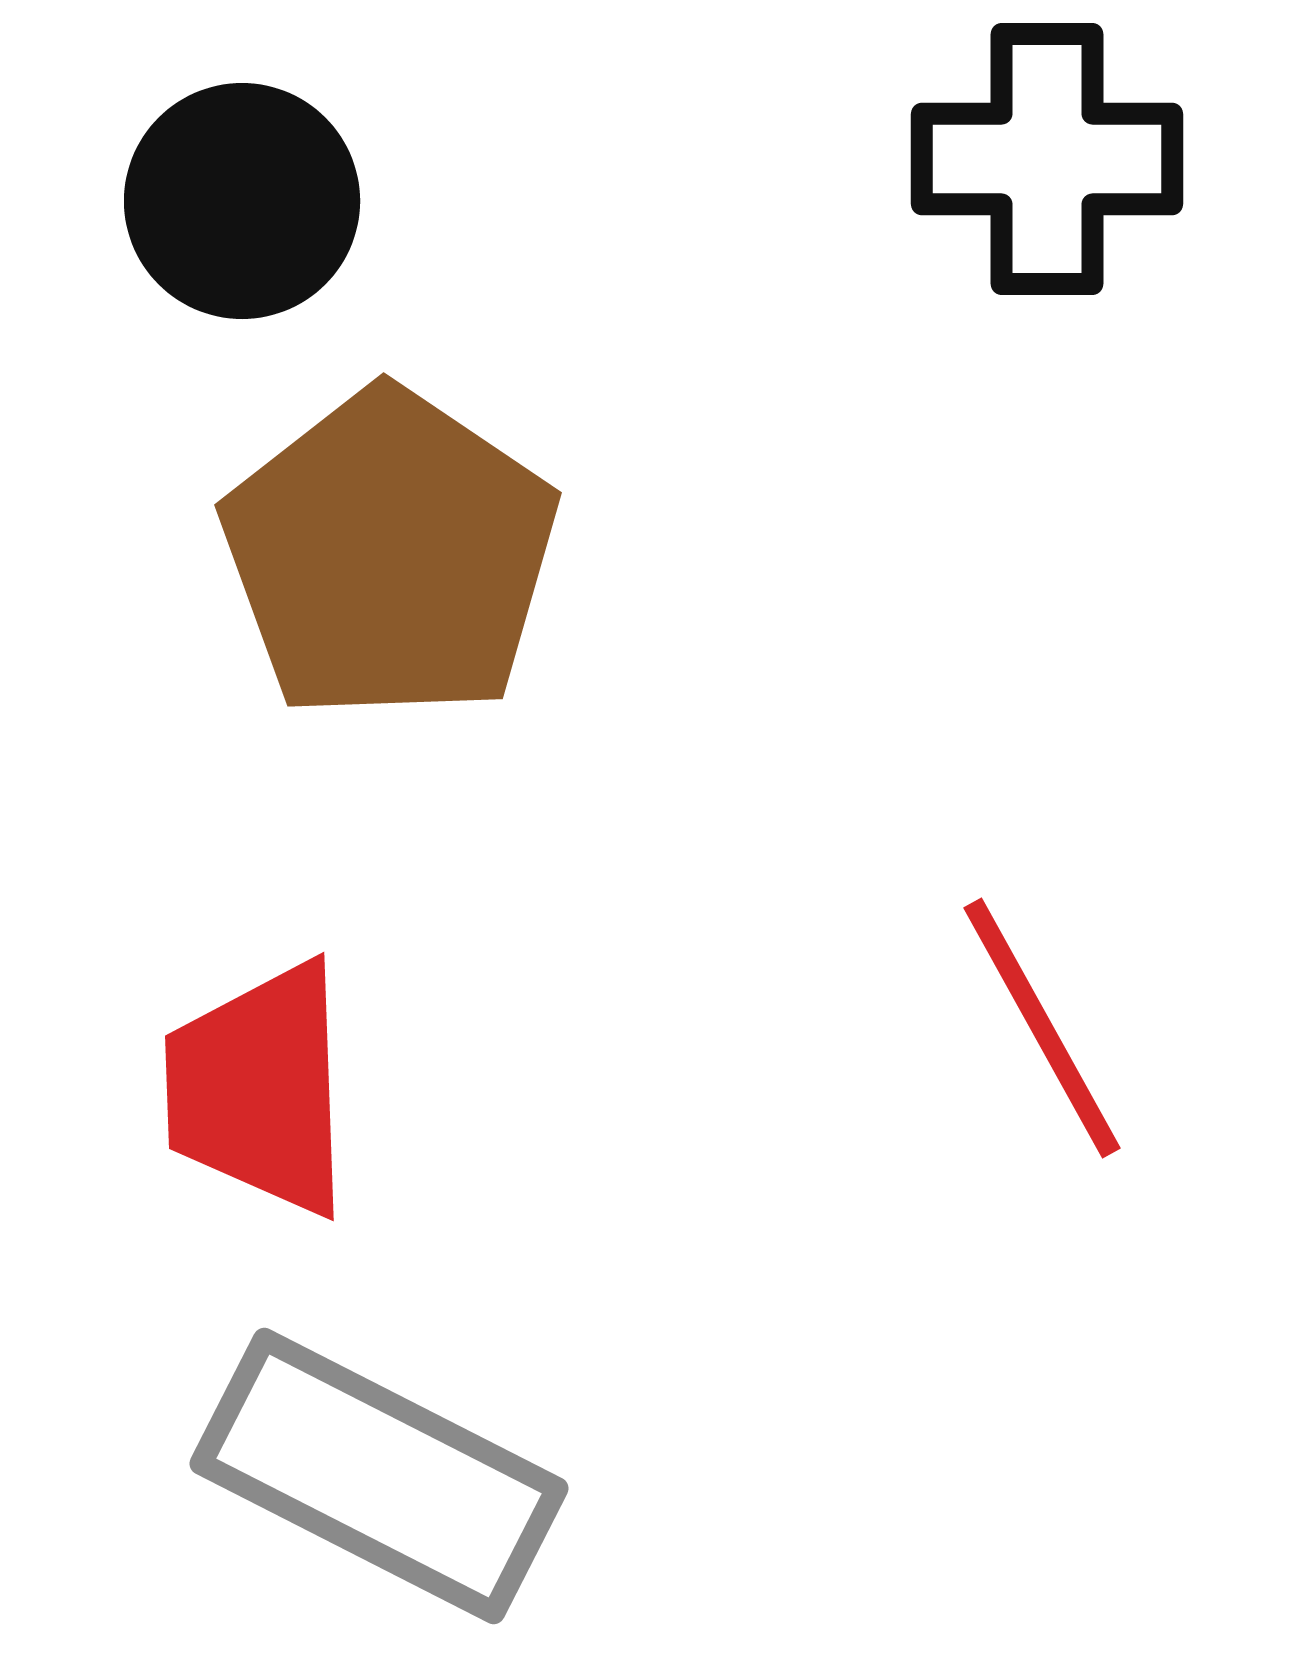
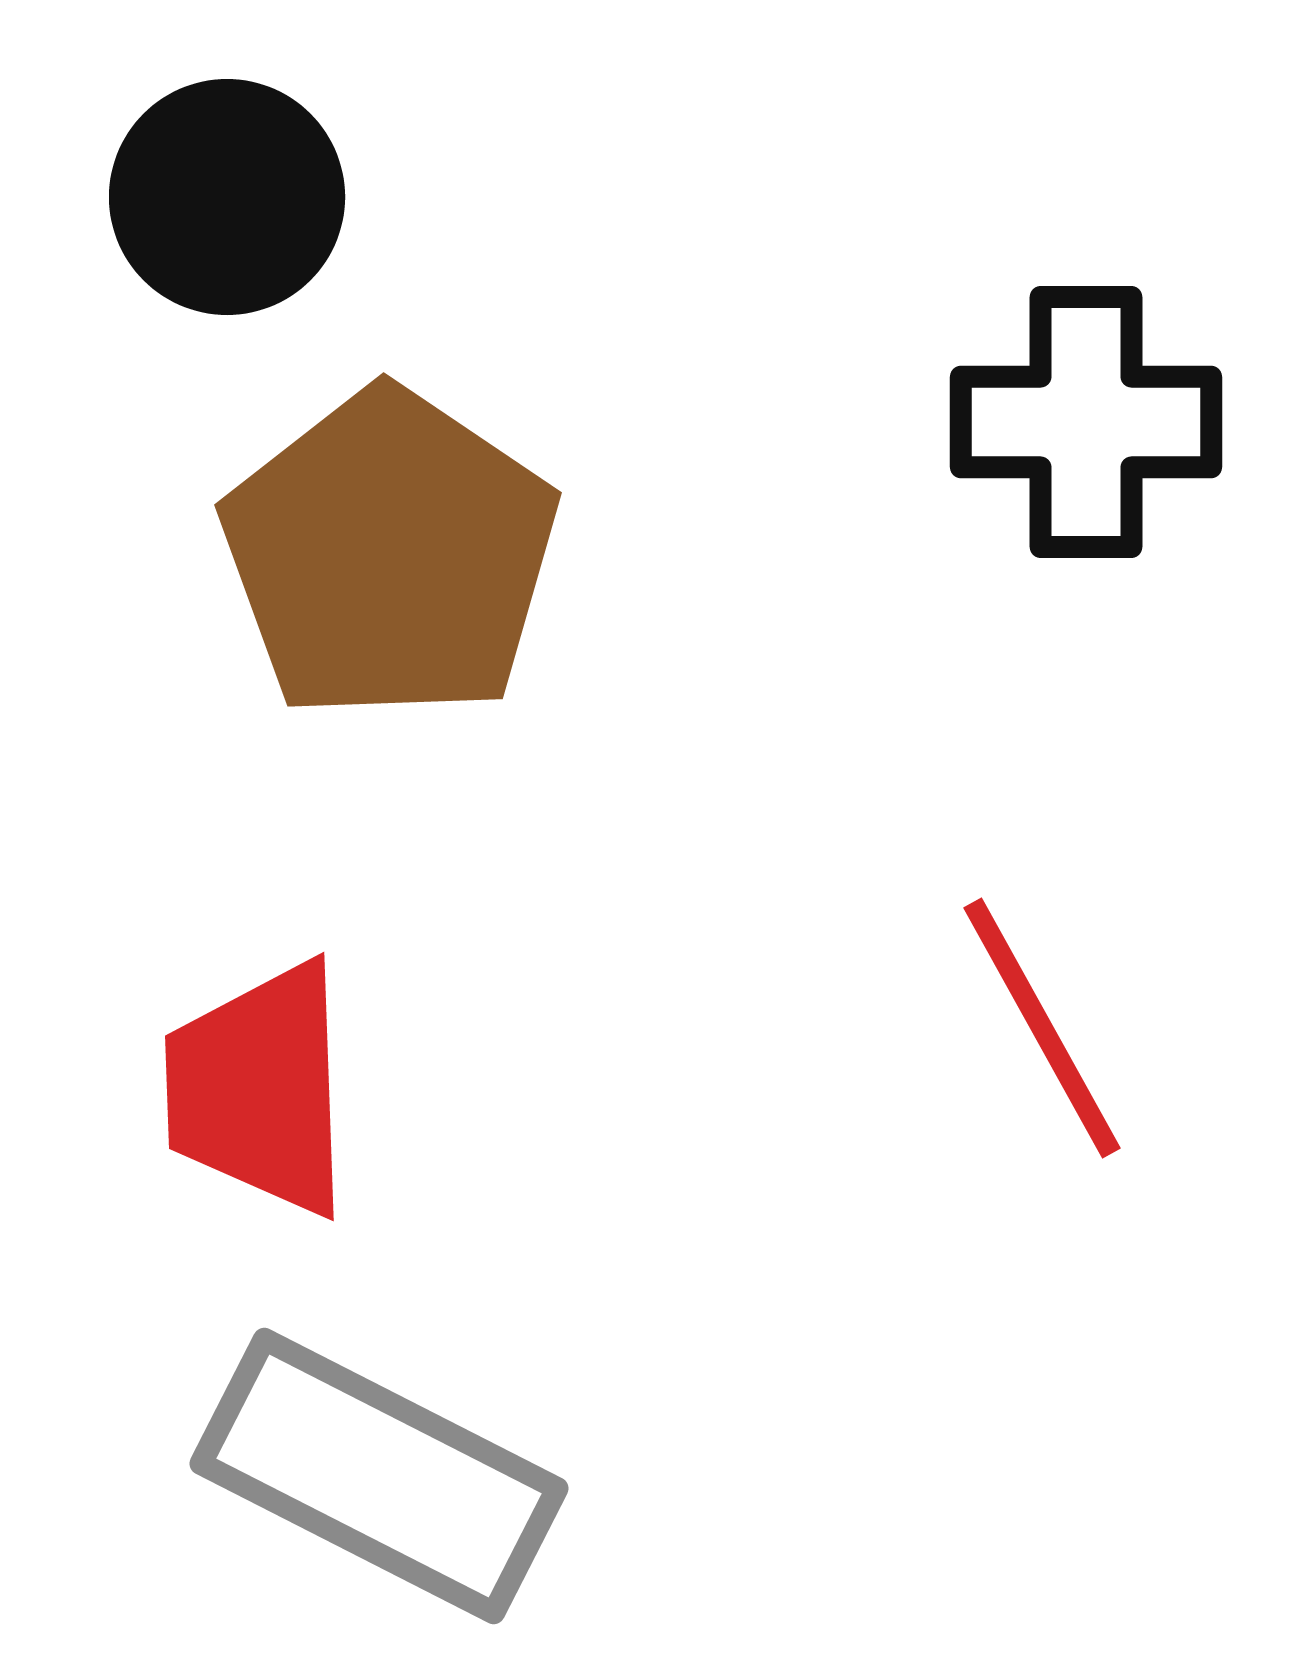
black cross: moved 39 px right, 263 px down
black circle: moved 15 px left, 4 px up
